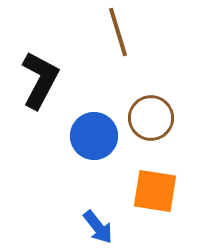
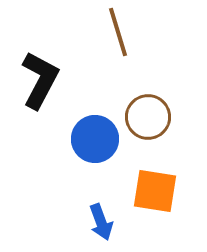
brown circle: moved 3 px left, 1 px up
blue circle: moved 1 px right, 3 px down
blue arrow: moved 3 px right, 5 px up; rotated 18 degrees clockwise
